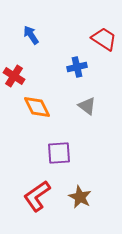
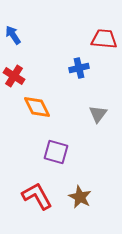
blue arrow: moved 18 px left
red trapezoid: rotated 28 degrees counterclockwise
blue cross: moved 2 px right, 1 px down
gray triangle: moved 11 px right, 8 px down; rotated 30 degrees clockwise
purple square: moved 3 px left, 1 px up; rotated 20 degrees clockwise
red L-shape: rotated 96 degrees clockwise
